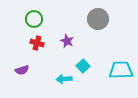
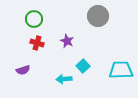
gray circle: moved 3 px up
purple semicircle: moved 1 px right
